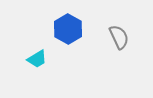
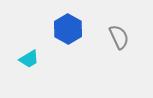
cyan trapezoid: moved 8 px left
